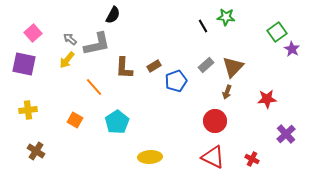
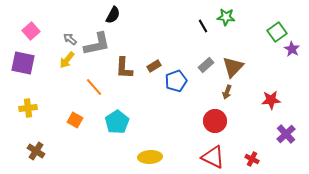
pink square: moved 2 px left, 2 px up
purple square: moved 1 px left, 1 px up
red star: moved 4 px right, 1 px down
yellow cross: moved 2 px up
